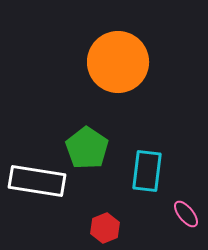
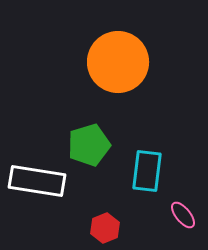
green pentagon: moved 2 px right, 3 px up; rotated 21 degrees clockwise
pink ellipse: moved 3 px left, 1 px down
